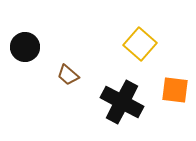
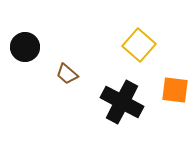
yellow square: moved 1 px left, 1 px down
brown trapezoid: moved 1 px left, 1 px up
